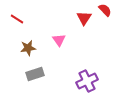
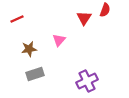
red semicircle: rotated 64 degrees clockwise
red line: rotated 56 degrees counterclockwise
pink triangle: rotated 16 degrees clockwise
brown star: moved 1 px right, 1 px down
